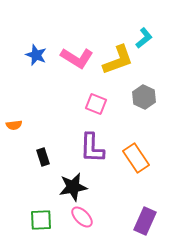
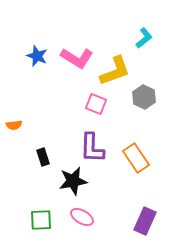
blue star: moved 1 px right, 1 px down
yellow L-shape: moved 3 px left, 11 px down
black star: moved 6 px up
pink ellipse: rotated 15 degrees counterclockwise
